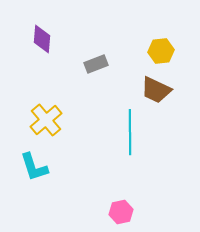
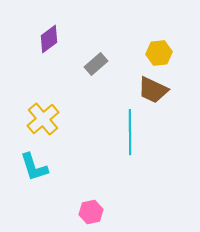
purple diamond: moved 7 px right; rotated 48 degrees clockwise
yellow hexagon: moved 2 px left, 2 px down
gray rectangle: rotated 20 degrees counterclockwise
brown trapezoid: moved 3 px left
yellow cross: moved 3 px left, 1 px up
pink hexagon: moved 30 px left
